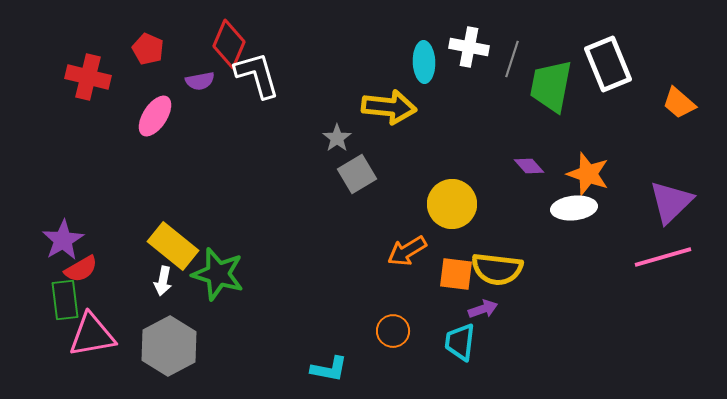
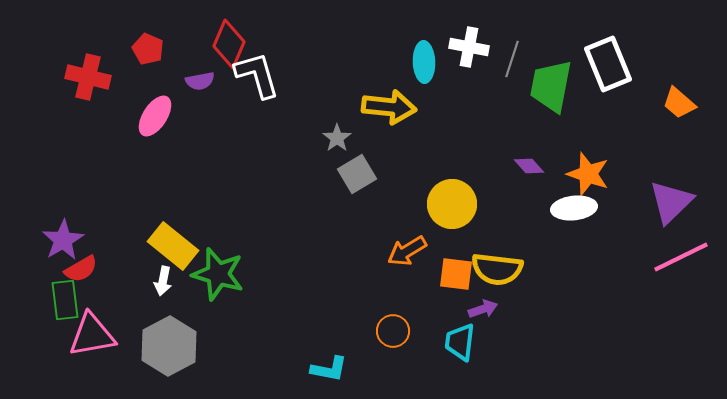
pink line: moved 18 px right; rotated 10 degrees counterclockwise
